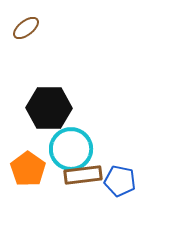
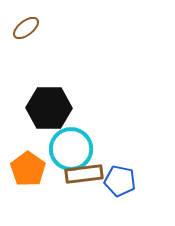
brown rectangle: moved 1 px right, 1 px up
